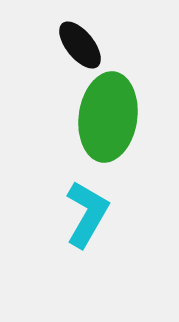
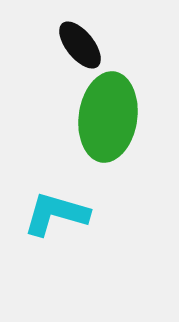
cyan L-shape: moved 31 px left; rotated 104 degrees counterclockwise
